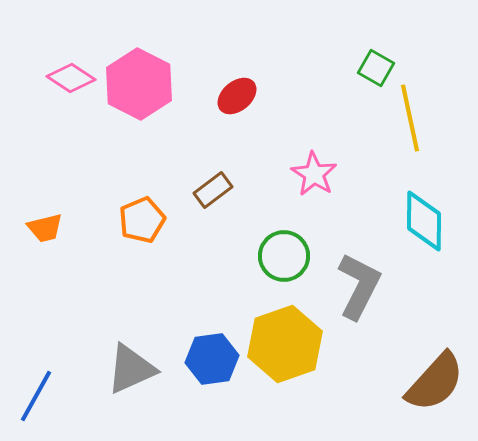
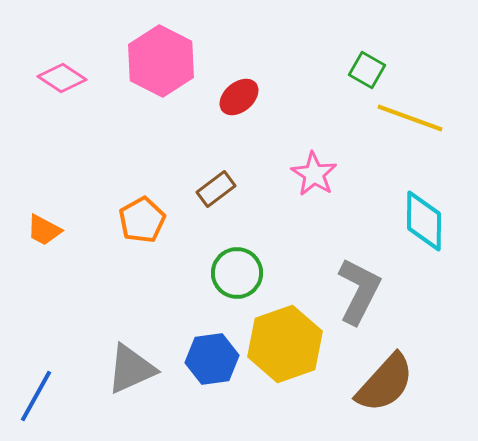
green square: moved 9 px left, 2 px down
pink diamond: moved 9 px left
pink hexagon: moved 22 px right, 23 px up
red ellipse: moved 2 px right, 1 px down
yellow line: rotated 58 degrees counterclockwise
brown rectangle: moved 3 px right, 1 px up
orange pentagon: rotated 6 degrees counterclockwise
orange trapezoid: moved 1 px left, 2 px down; rotated 42 degrees clockwise
green circle: moved 47 px left, 17 px down
gray L-shape: moved 5 px down
brown semicircle: moved 50 px left, 1 px down
